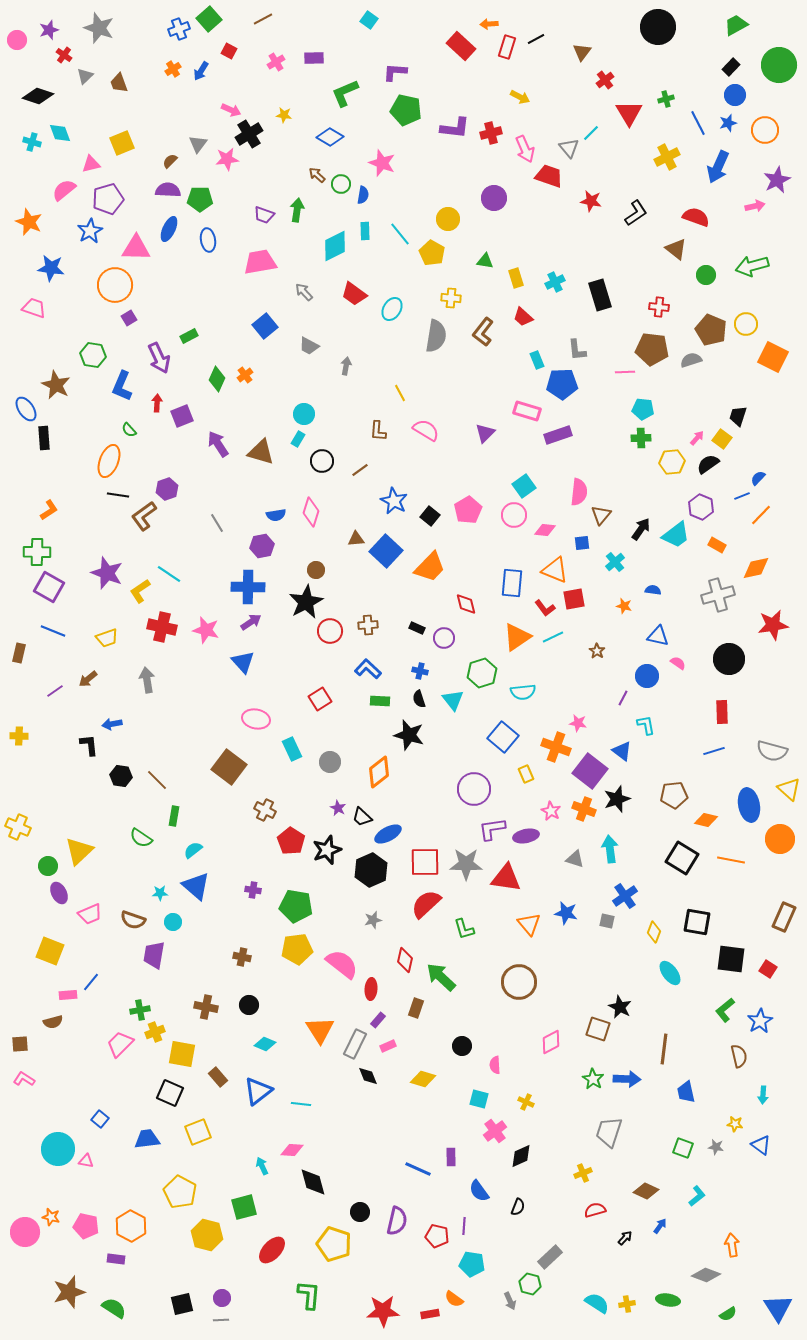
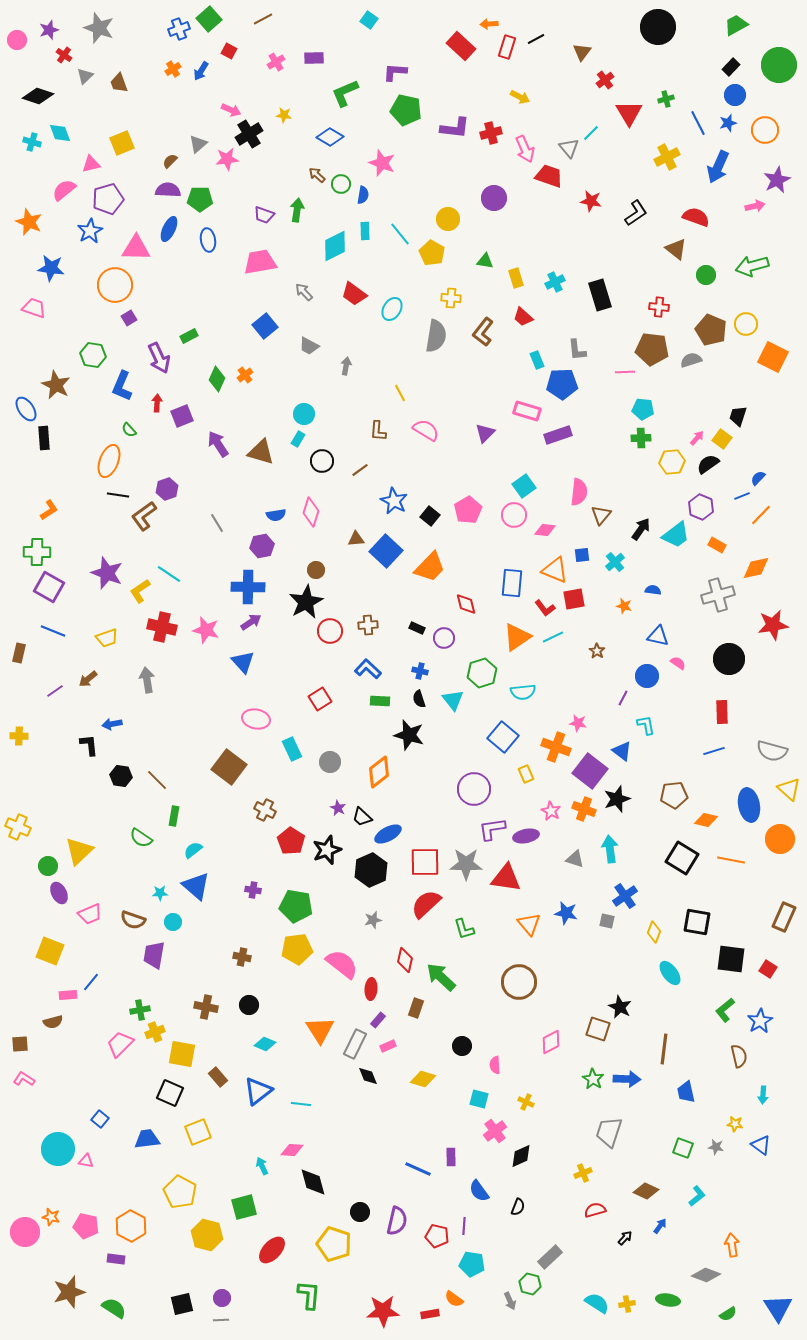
gray triangle at (198, 144): rotated 12 degrees clockwise
blue square at (582, 543): moved 12 px down
